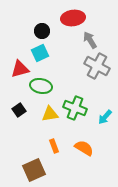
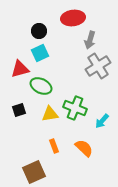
black circle: moved 3 px left
gray arrow: rotated 132 degrees counterclockwise
gray cross: moved 1 px right; rotated 30 degrees clockwise
green ellipse: rotated 15 degrees clockwise
black square: rotated 16 degrees clockwise
cyan arrow: moved 3 px left, 4 px down
orange semicircle: rotated 12 degrees clockwise
brown square: moved 2 px down
